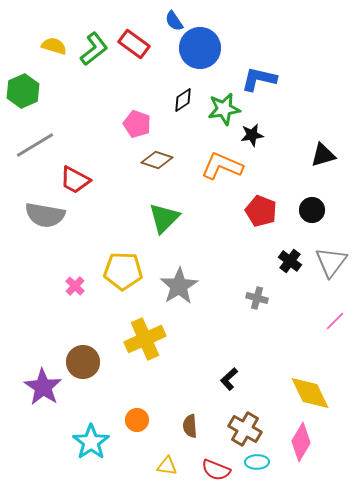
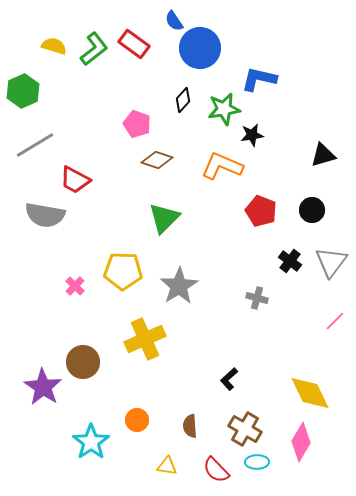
black diamond: rotated 15 degrees counterclockwise
red semicircle: rotated 24 degrees clockwise
